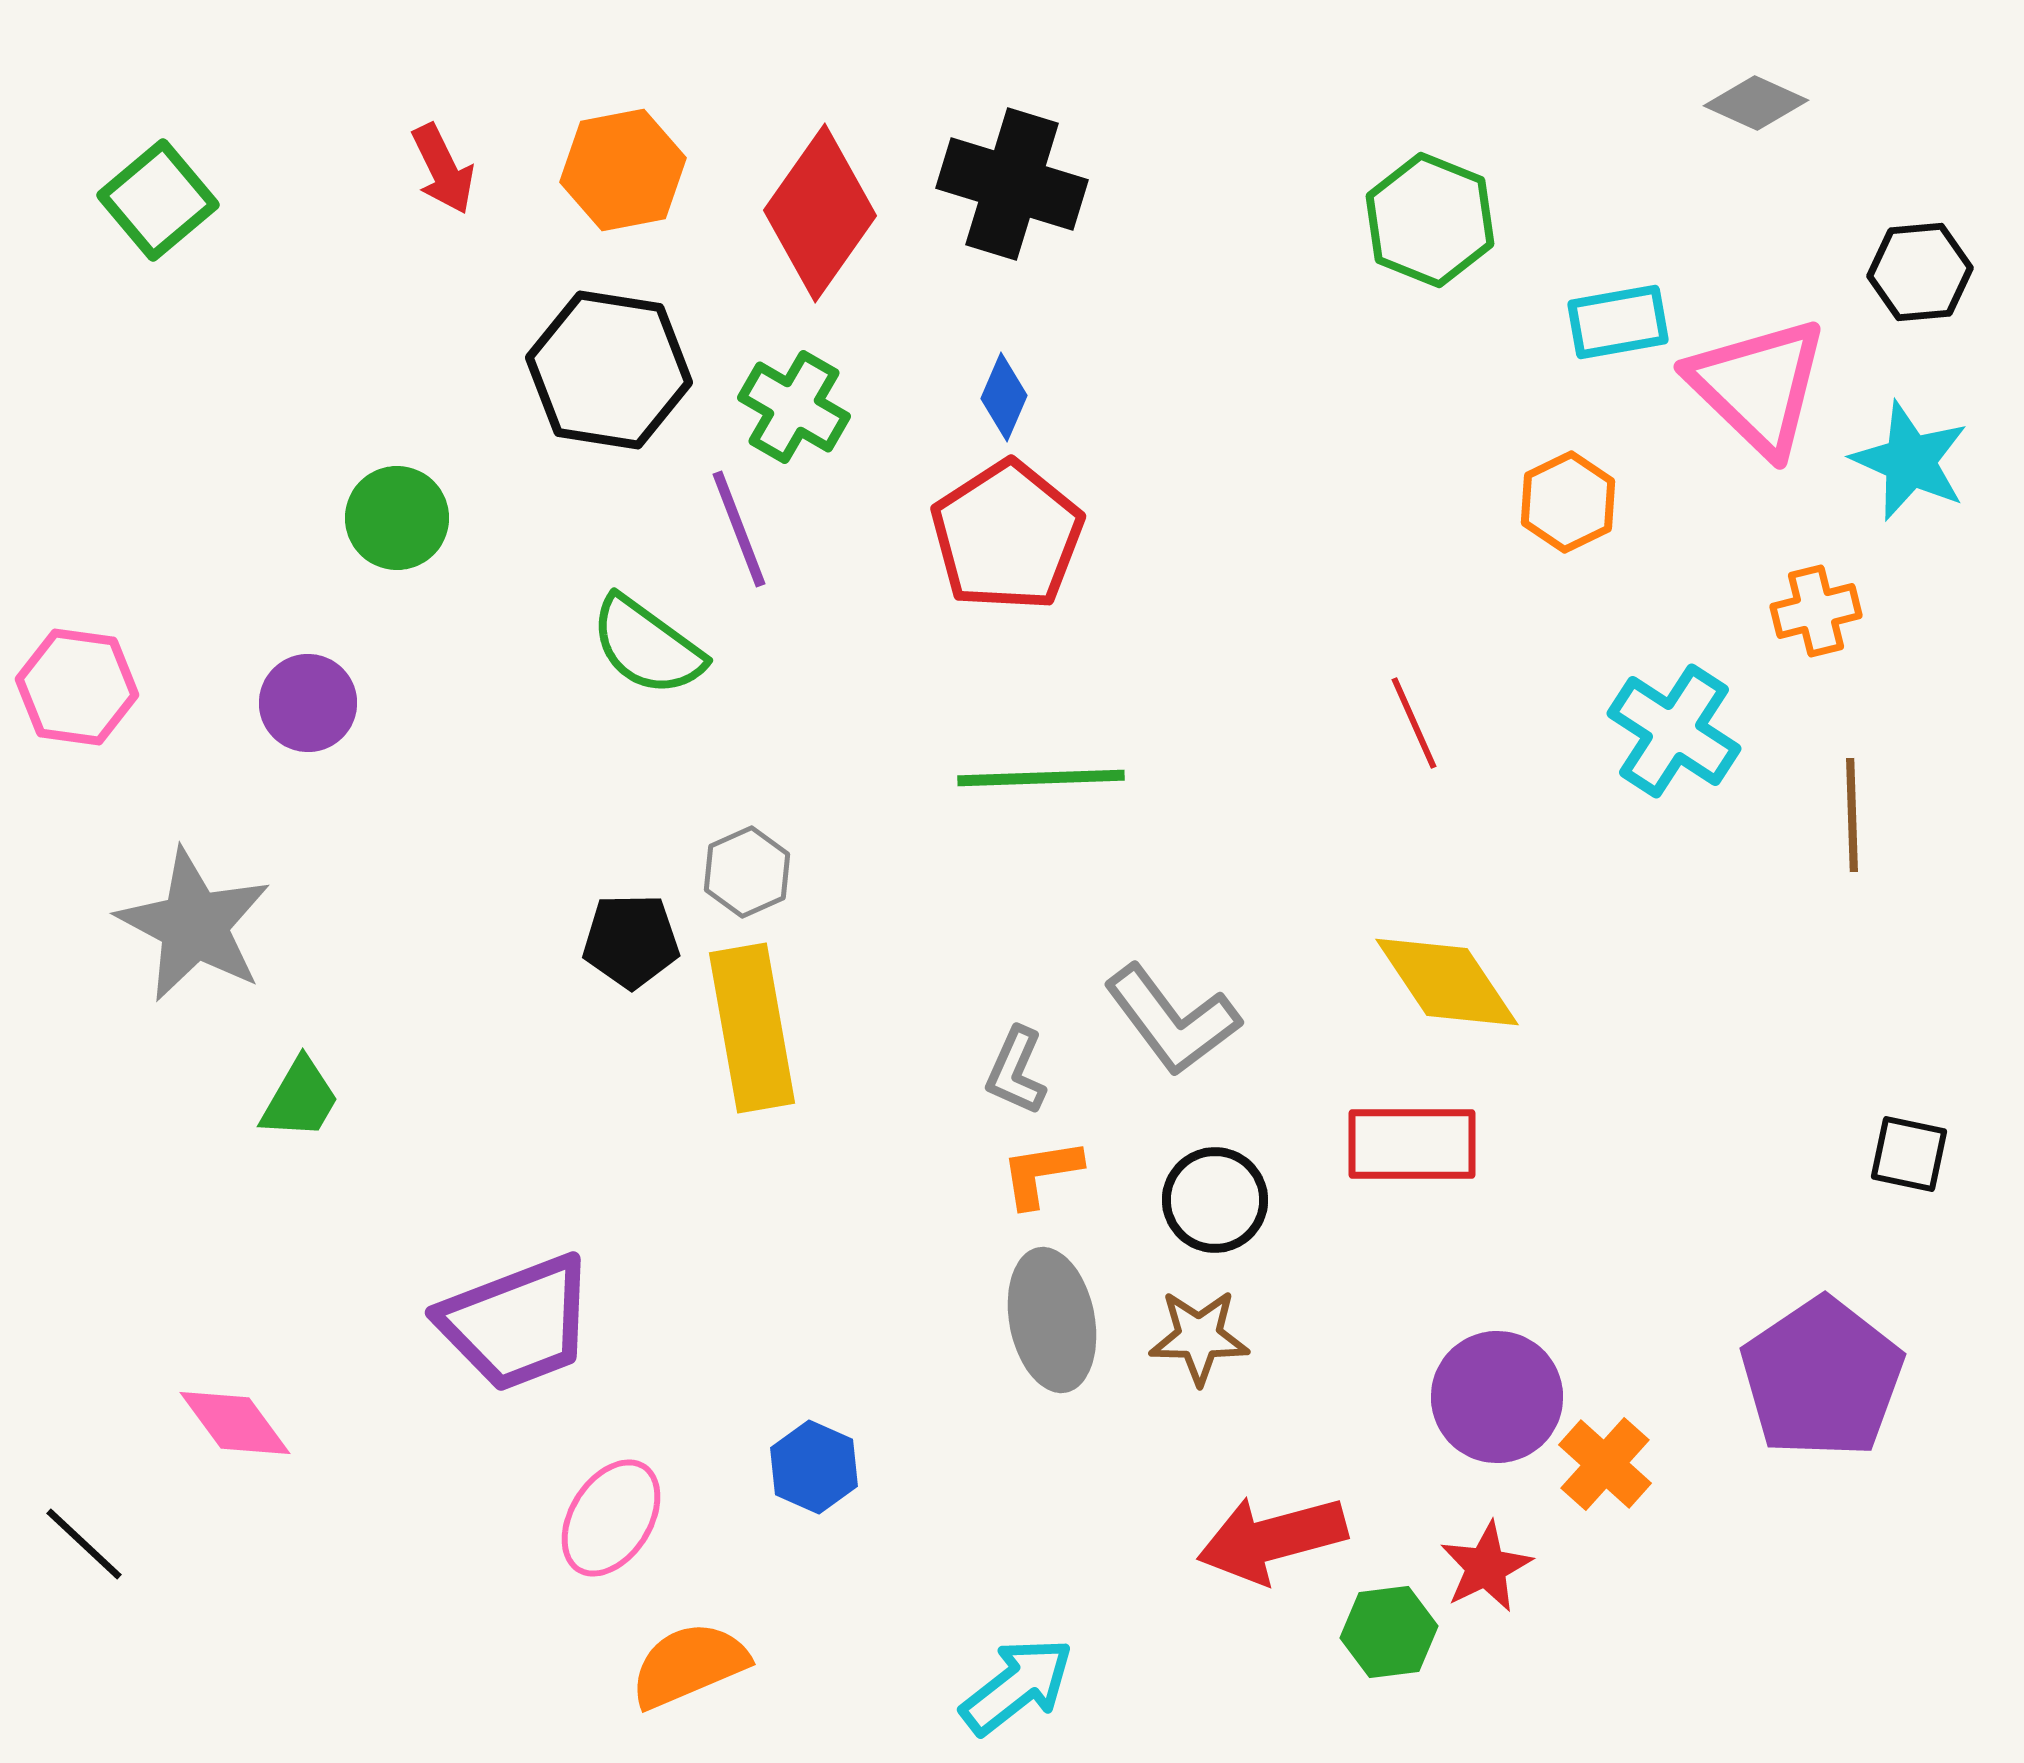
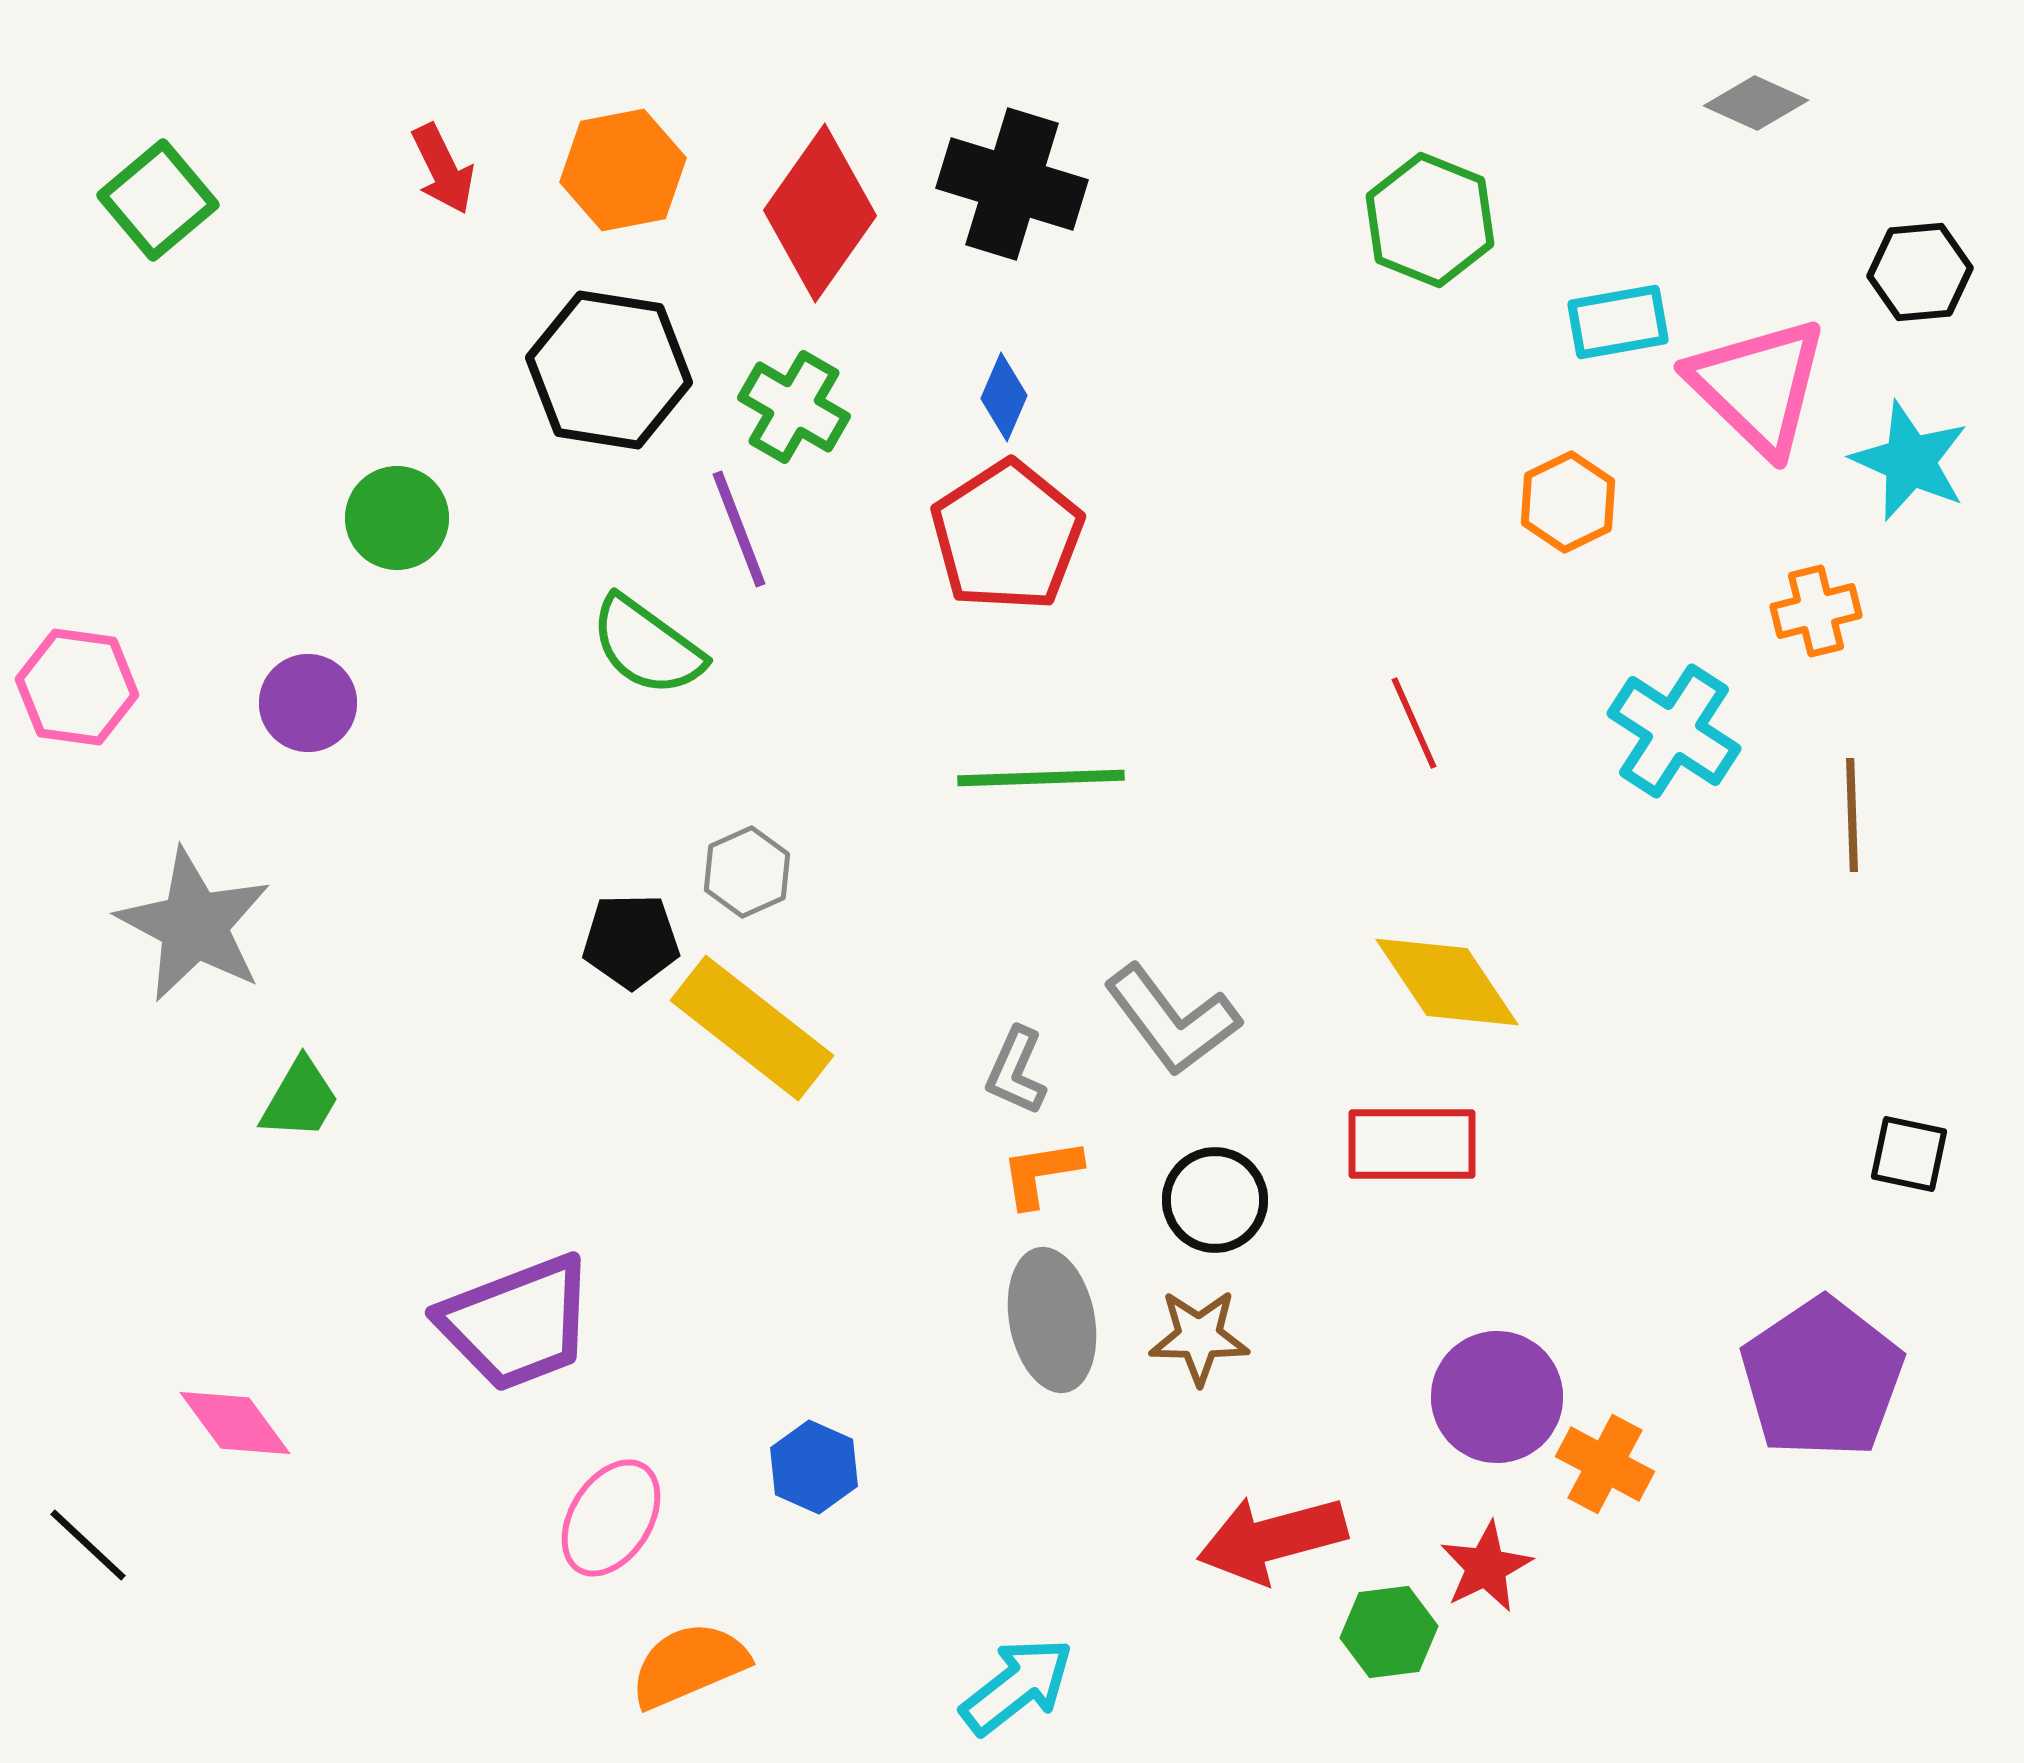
yellow rectangle at (752, 1028): rotated 42 degrees counterclockwise
orange cross at (1605, 1464): rotated 14 degrees counterclockwise
black line at (84, 1544): moved 4 px right, 1 px down
